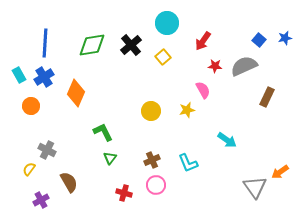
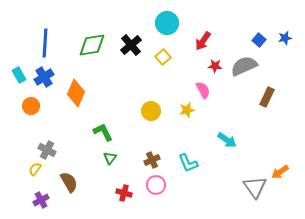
yellow semicircle: moved 6 px right
